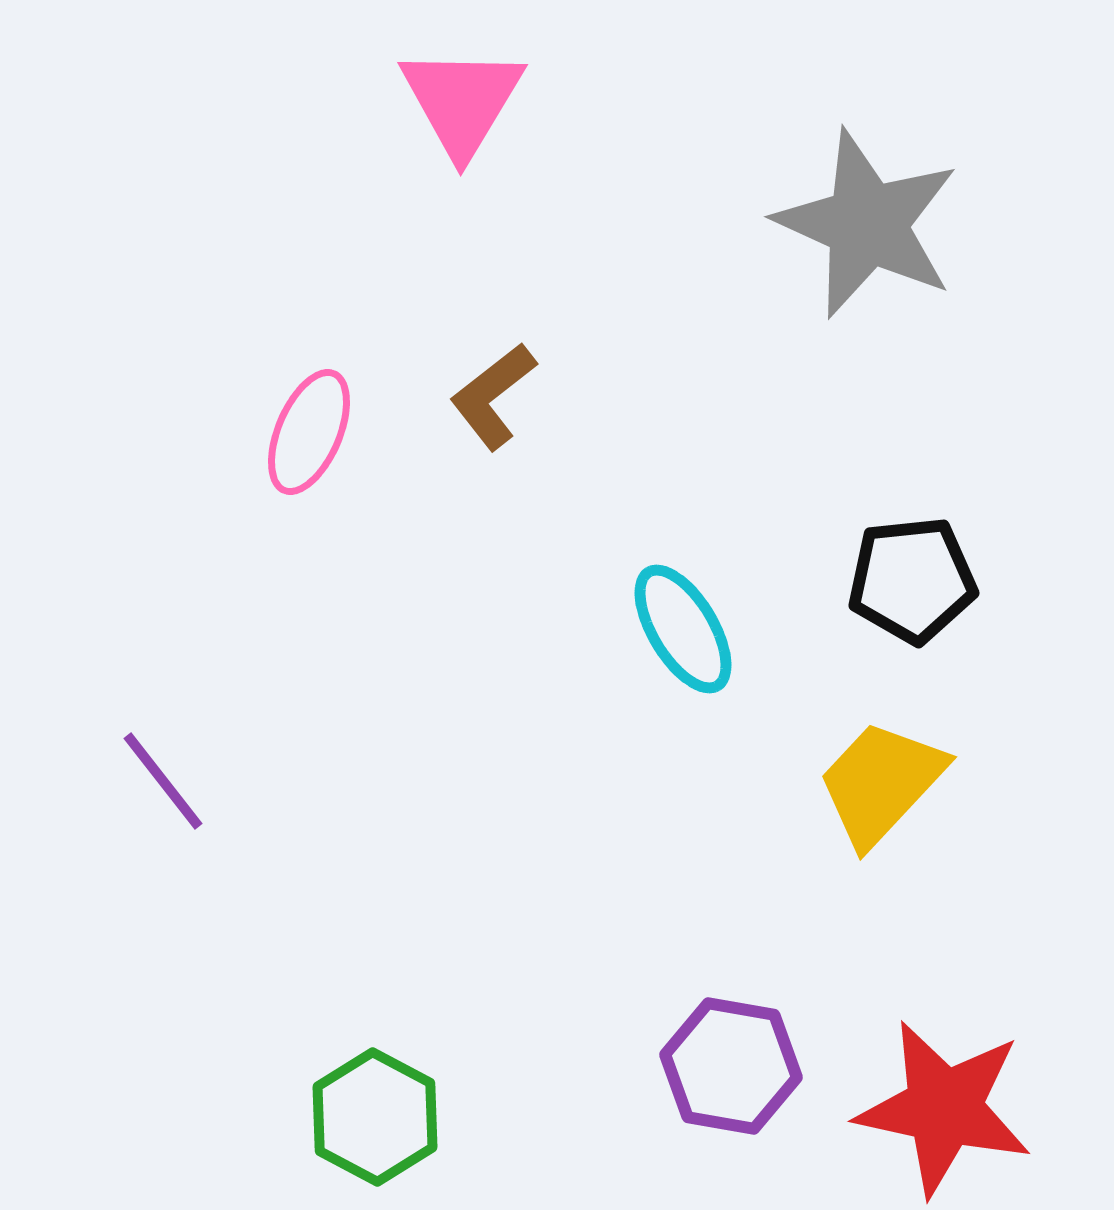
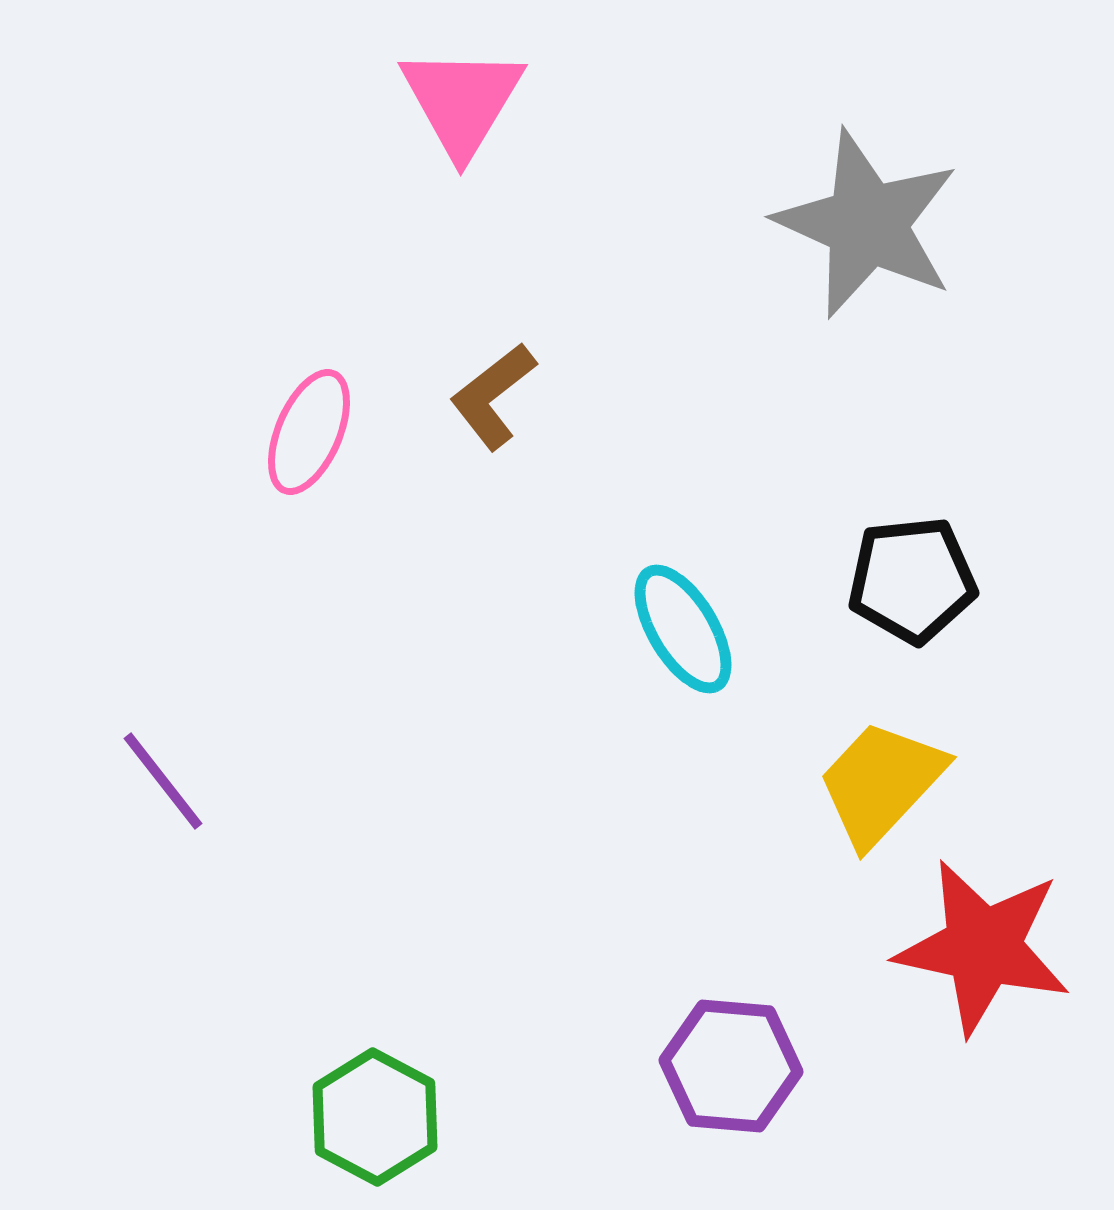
purple hexagon: rotated 5 degrees counterclockwise
red star: moved 39 px right, 161 px up
